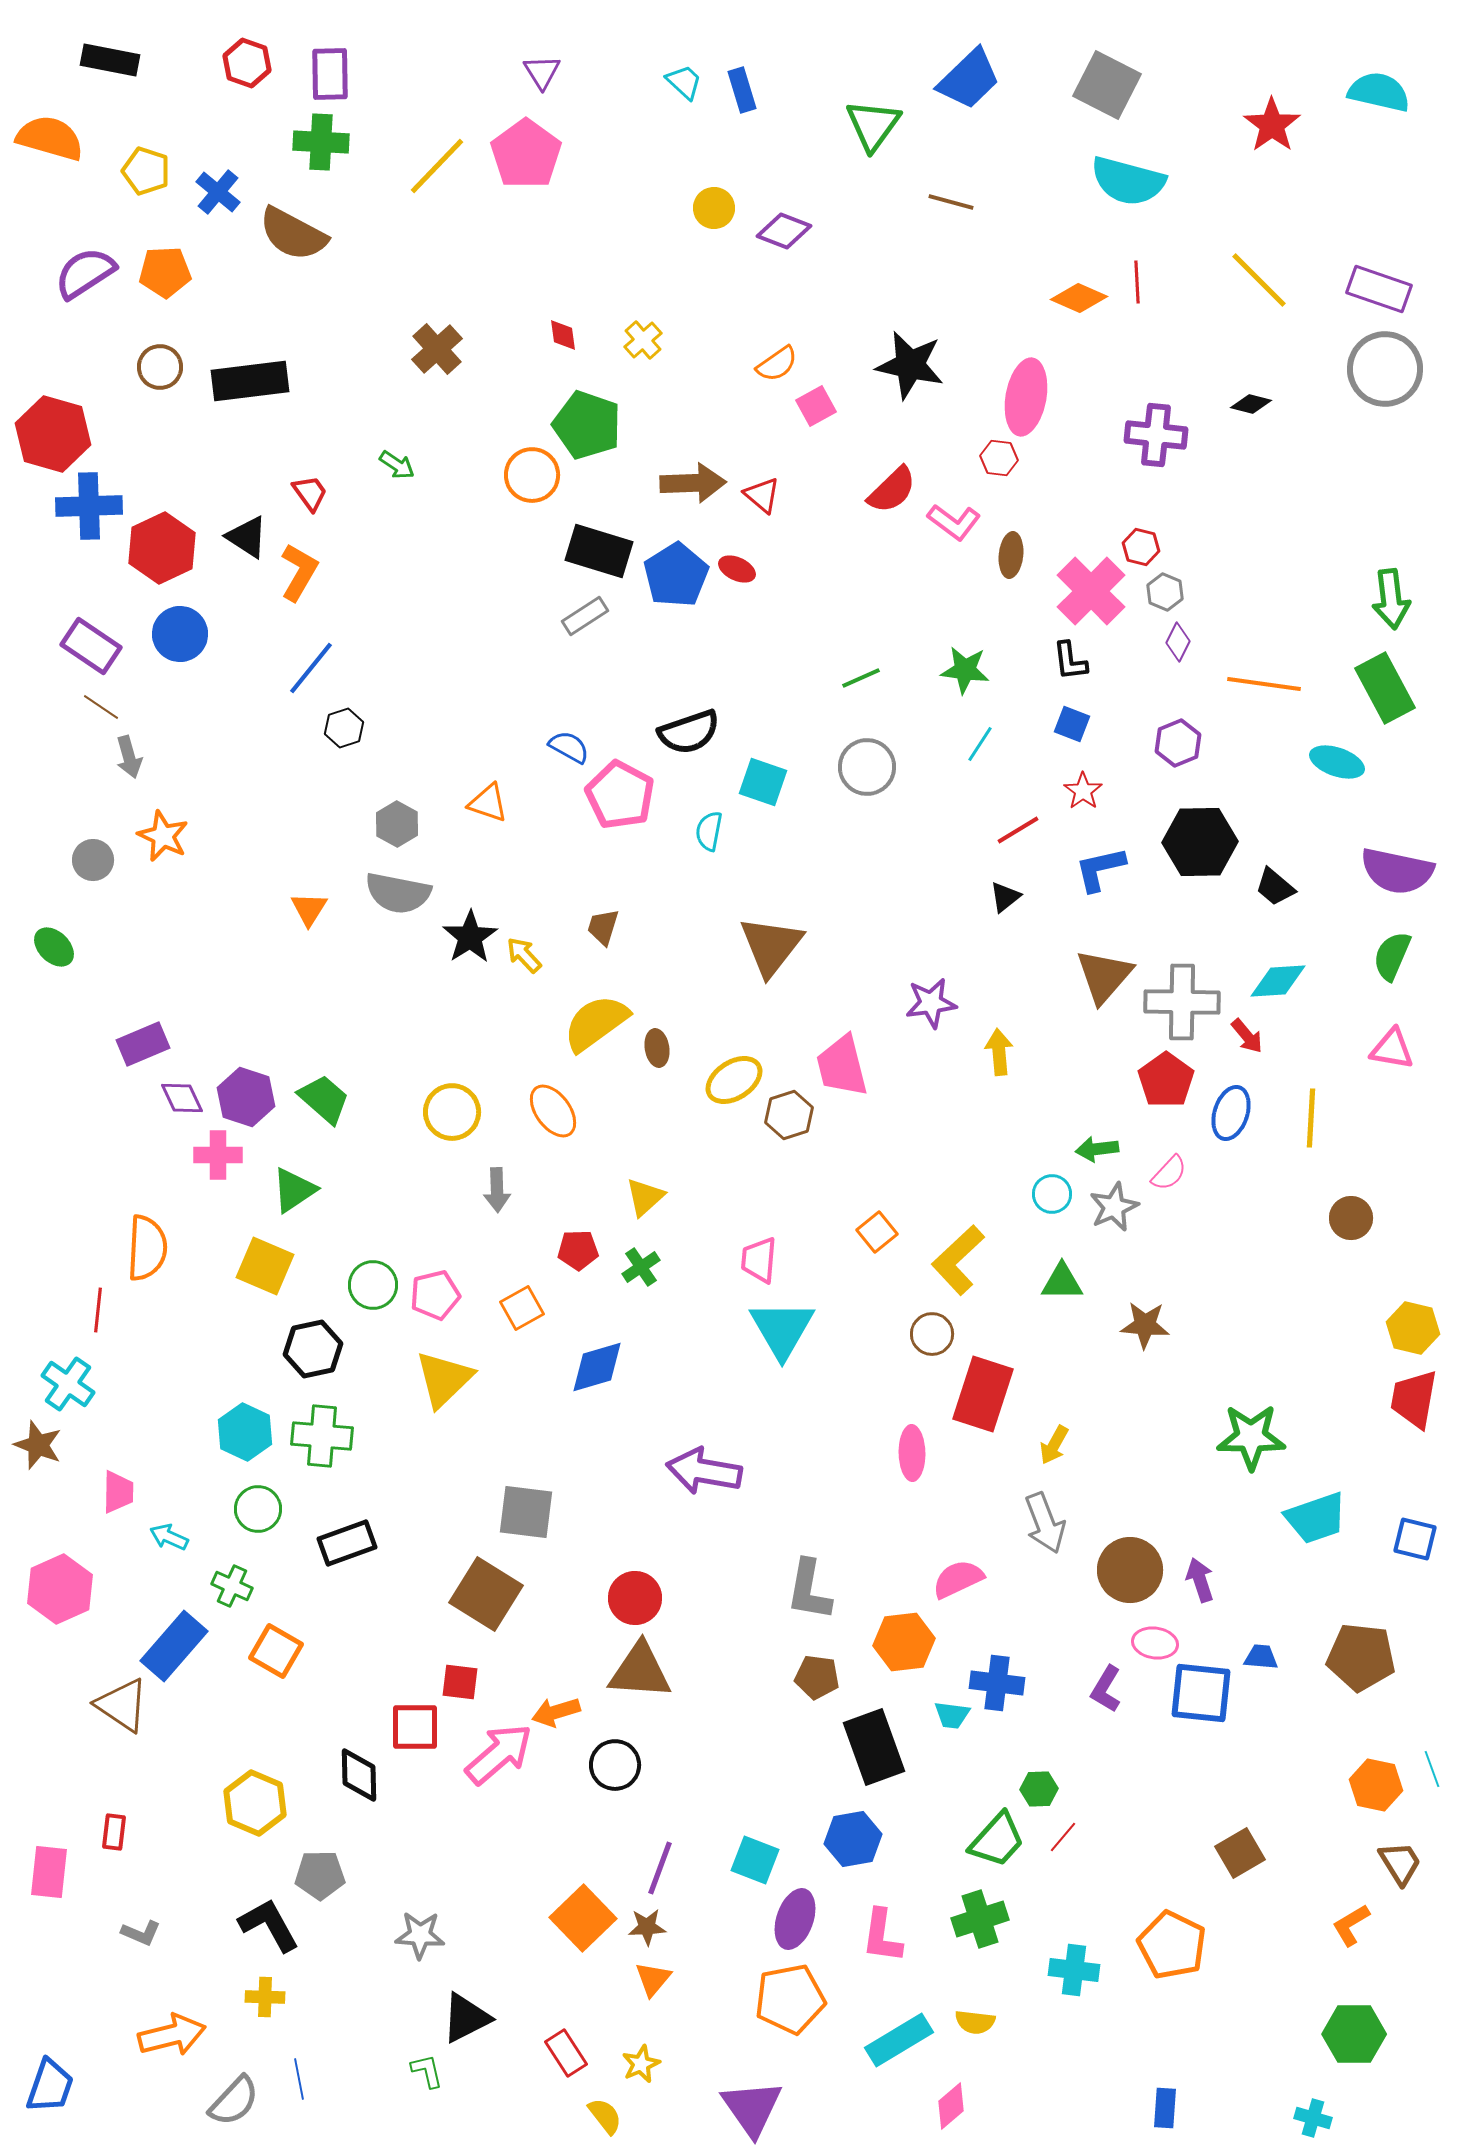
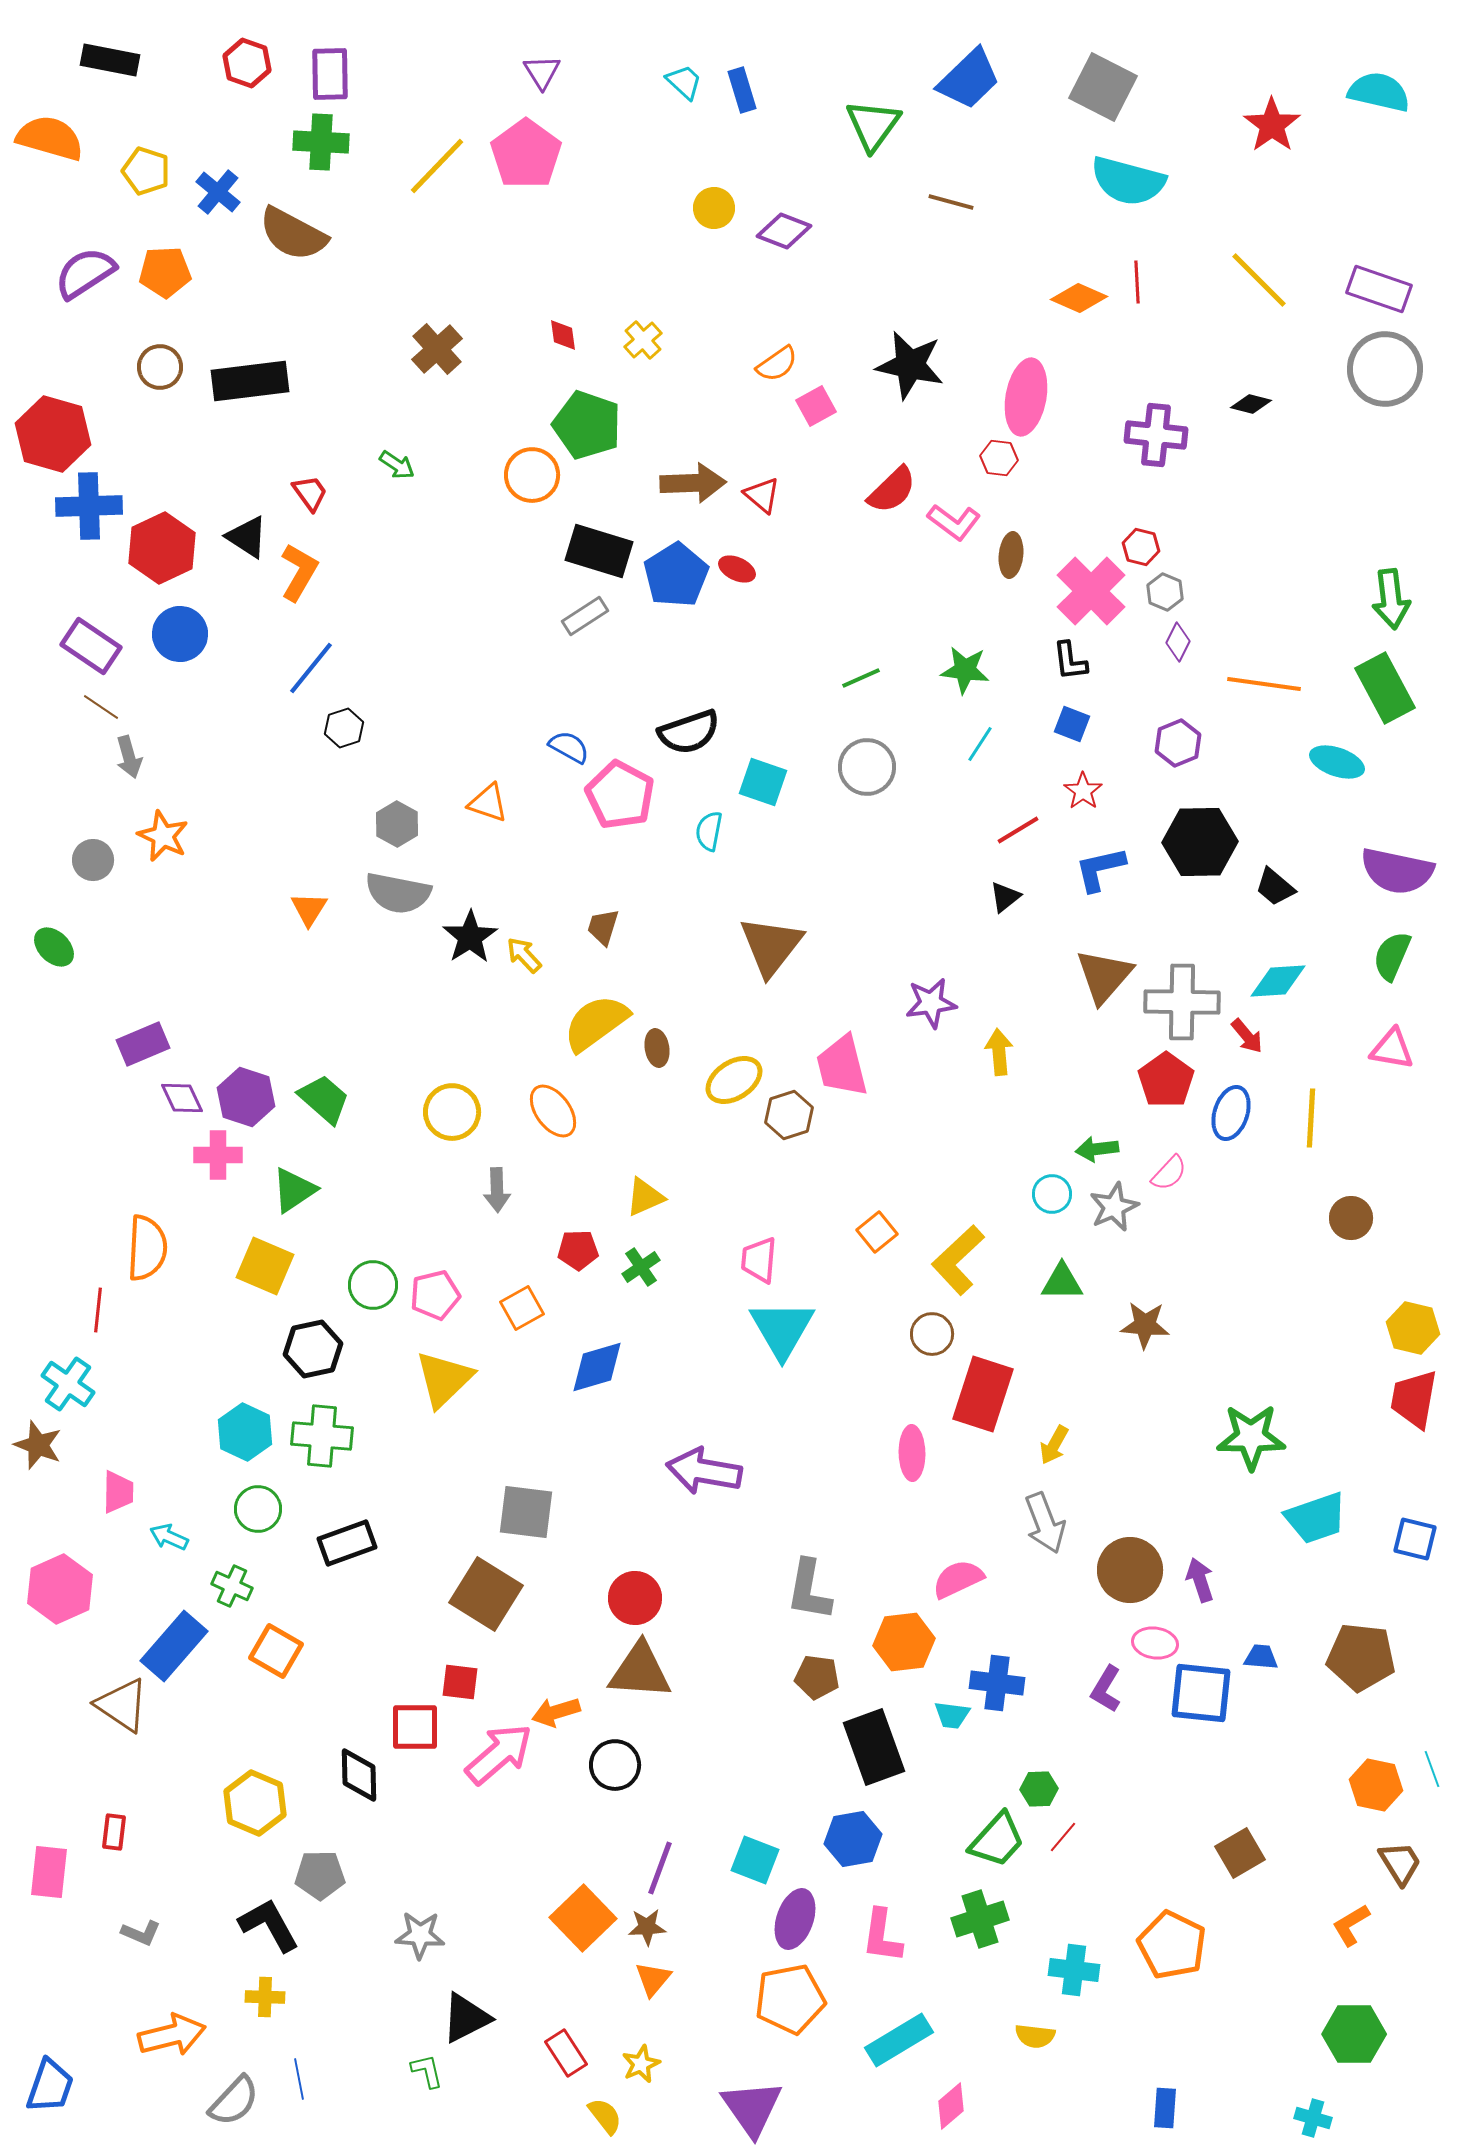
gray square at (1107, 85): moved 4 px left, 2 px down
yellow triangle at (645, 1197): rotated 18 degrees clockwise
yellow semicircle at (975, 2022): moved 60 px right, 14 px down
